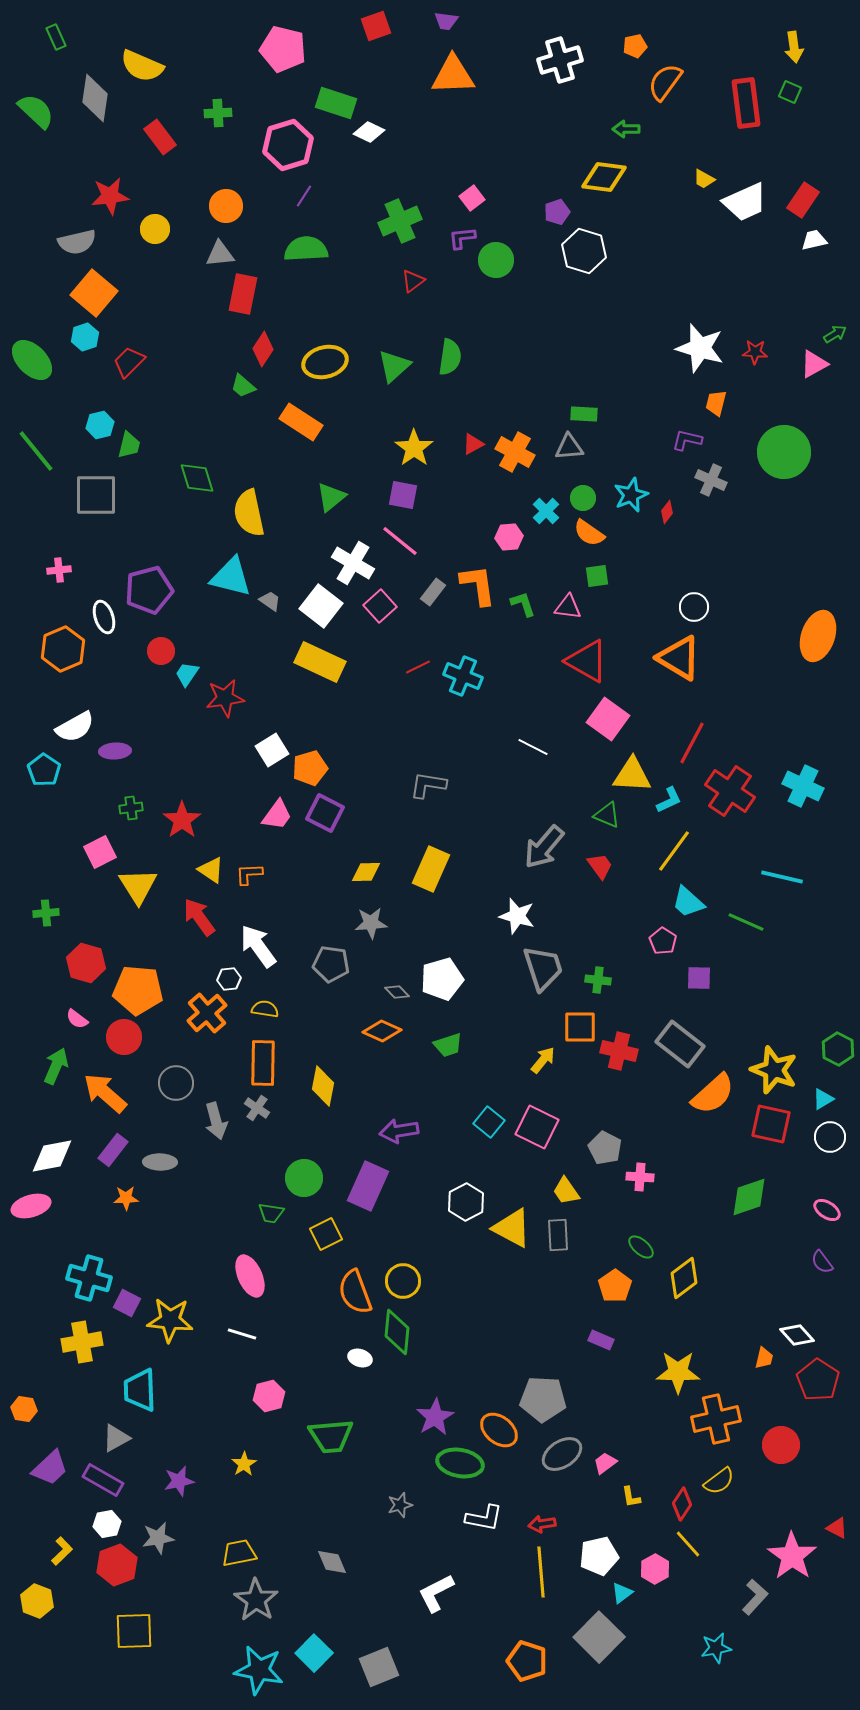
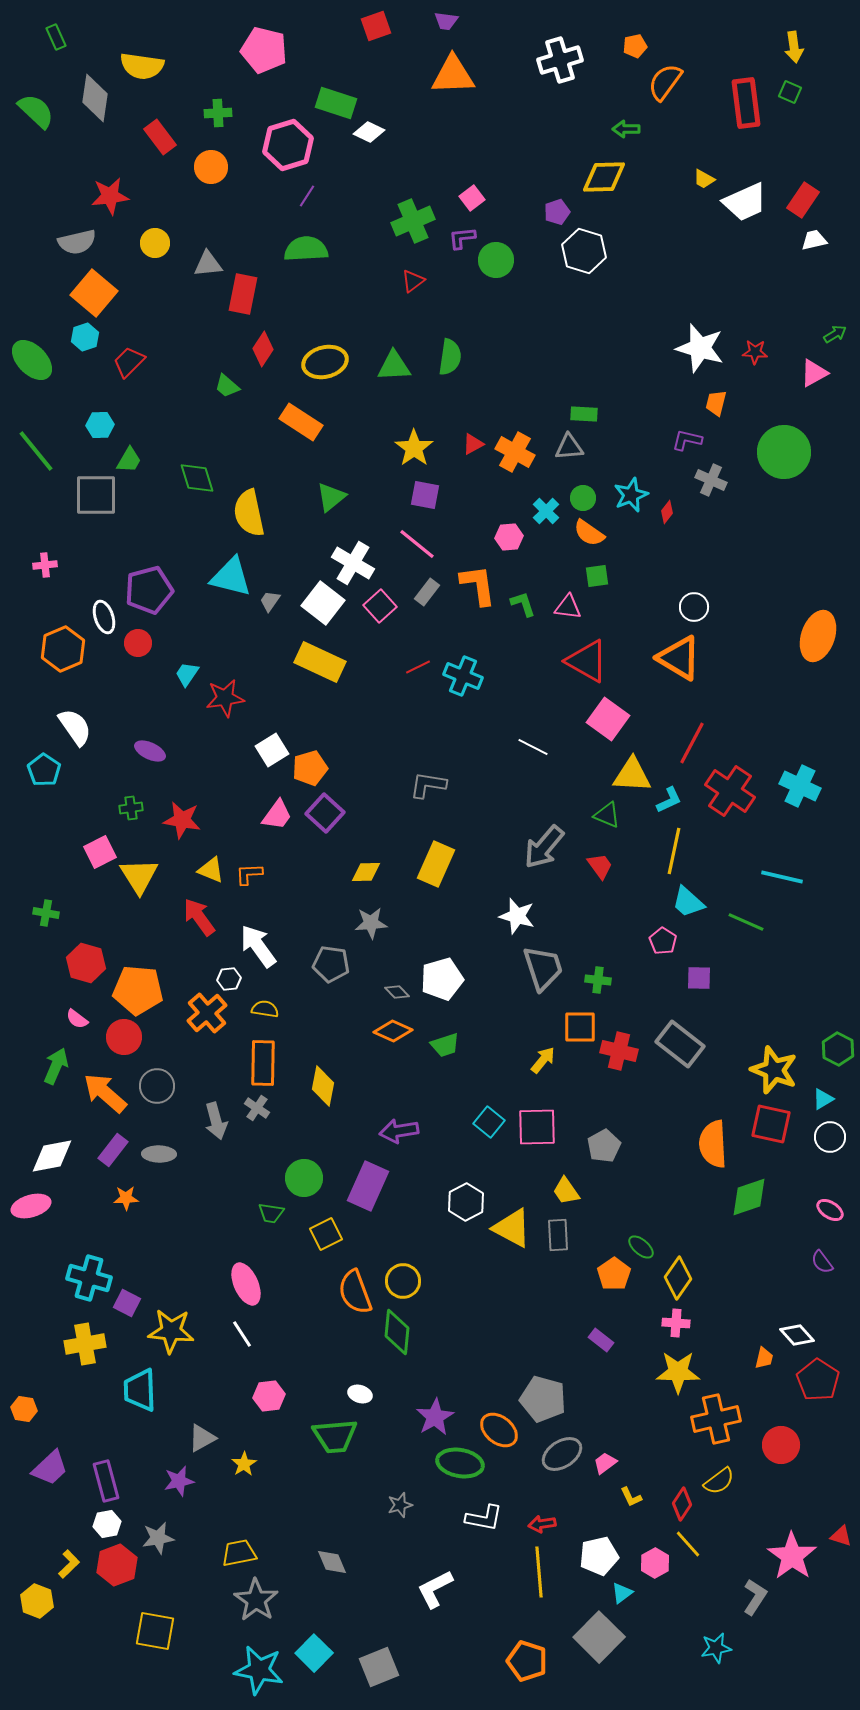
pink pentagon at (283, 49): moved 19 px left, 1 px down
yellow semicircle at (142, 66): rotated 15 degrees counterclockwise
yellow diamond at (604, 177): rotated 9 degrees counterclockwise
purple line at (304, 196): moved 3 px right
orange circle at (226, 206): moved 15 px left, 39 px up
green cross at (400, 221): moved 13 px right
yellow circle at (155, 229): moved 14 px down
gray triangle at (220, 254): moved 12 px left, 10 px down
pink triangle at (814, 364): moved 9 px down
green triangle at (394, 366): rotated 39 degrees clockwise
green trapezoid at (243, 386): moved 16 px left
cyan hexagon at (100, 425): rotated 12 degrees clockwise
green trapezoid at (129, 445): moved 15 px down; rotated 16 degrees clockwise
purple square at (403, 495): moved 22 px right
pink line at (400, 541): moved 17 px right, 3 px down
pink cross at (59, 570): moved 14 px left, 5 px up
gray rectangle at (433, 592): moved 6 px left
gray trapezoid at (270, 601): rotated 90 degrees counterclockwise
white square at (321, 606): moved 2 px right, 3 px up
red circle at (161, 651): moved 23 px left, 8 px up
white semicircle at (75, 727): rotated 96 degrees counterclockwise
purple ellipse at (115, 751): moved 35 px right; rotated 28 degrees clockwise
cyan cross at (803, 786): moved 3 px left
purple square at (325, 813): rotated 15 degrees clockwise
red star at (182, 820): rotated 27 degrees counterclockwise
yellow line at (674, 851): rotated 24 degrees counterclockwise
yellow rectangle at (431, 869): moved 5 px right, 5 px up
yellow triangle at (211, 870): rotated 12 degrees counterclockwise
yellow triangle at (138, 886): moved 1 px right, 10 px up
green cross at (46, 913): rotated 15 degrees clockwise
orange diamond at (382, 1031): moved 11 px right
green trapezoid at (448, 1045): moved 3 px left
gray circle at (176, 1083): moved 19 px left, 3 px down
orange semicircle at (713, 1094): moved 50 px down; rotated 129 degrees clockwise
pink square at (537, 1127): rotated 27 degrees counterclockwise
gray pentagon at (605, 1148): moved 1 px left, 2 px up; rotated 16 degrees clockwise
gray ellipse at (160, 1162): moved 1 px left, 8 px up
pink cross at (640, 1177): moved 36 px right, 146 px down
pink ellipse at (827, 1210): moved 3 px right
pink ellipse at (250, 1276): moved 4 px left, 8 px down
yellow diamond at (684, 1278): moved 6 px left; rotated 18 degrees counterclockwise
orange pentagon at (615, 1286): moved 1 px left, 12 px up
yellow star at (170, 1320): moved 1 px right, 11 px down
white line at (242, 1334): rotated 40 degrees clockwise
purple rectangle at (601, 1340): rotated 15 degrees clockwise
yellow cross at (82, 1342): moved 3 px right, 2 px down
white ellipse at (360, 1358): moved 36 px down
pink hexagon at (269, 1396): rotated 8 degrees clockwise
gray pentagon at (543, 1399): rotated 12 degrees clockwise
green trapezoid at (331, 1436): moved 4 px right
gray triangle at (116, 1438): moved 86 px right
purple rectangle at (103, 1480): moved 3 px right, 1 px down; rotated 45 degrees clockwise
yellow L-shape at (631, 1497): rotated 15 degrees counterclockwise
red triangle at (837, 1528): moved 4 px right, 8 px down; rotated 10 degrees counterclockwise
yellow L-shape at (62, 1551): moved 7 px right, 13 px down
pink hexagon at (655, 1569): moved 6 px up
yellow line at (541, 1572): moved 2 px left
white L-shape at (436, 1593): moved 1 px left, 4 px up
gray L-shape at (755, 1597): rotated 9 degrees counterclockwise
yellow square at (134, 1631): moved 21 px right; rotated 12 degrees clockwise
